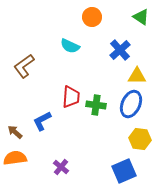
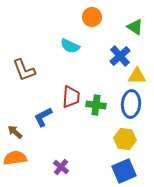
green triangle: moved 6 px left, 10 px down
blue cross: moved 6 px down
brown L-shape: moved 4 px down; rotated 75 degrees counterclockwise
blue ellipse: rotated 20 degrees counterclockwise
blue L-shape: moved 1 px right, 4 px up
yellow hexagon: moved 15 px left
